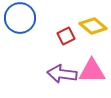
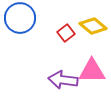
red square: moved 3 px up; rotated 12 degrees counterclockwise
purple arrow: moved 1 px right, 6 px down
